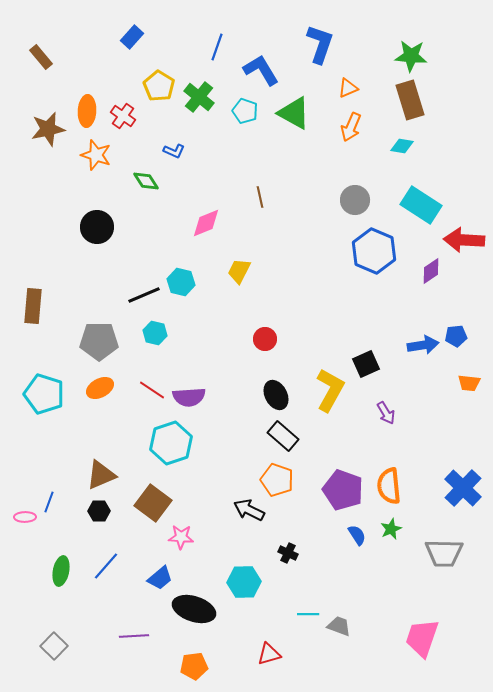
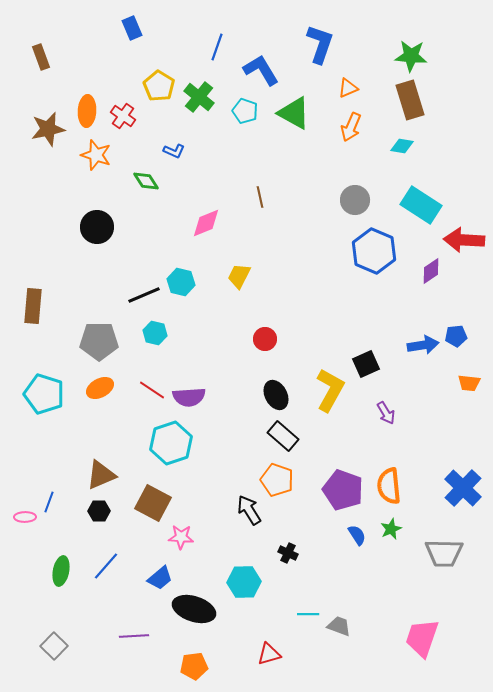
blue rectangle at (132, 37): moved 9 px up; rotated 65 degrees counterclockwise
brown rectangle at (41, 57): rotated 20 degrees clockwise
yellow trapezoid at (239, 271): moved 5 px down
brown square at (153, 503): rotated 9 degrees counterclockwise
black arrow at (249, 510): rotated 32 degrees clockwise
